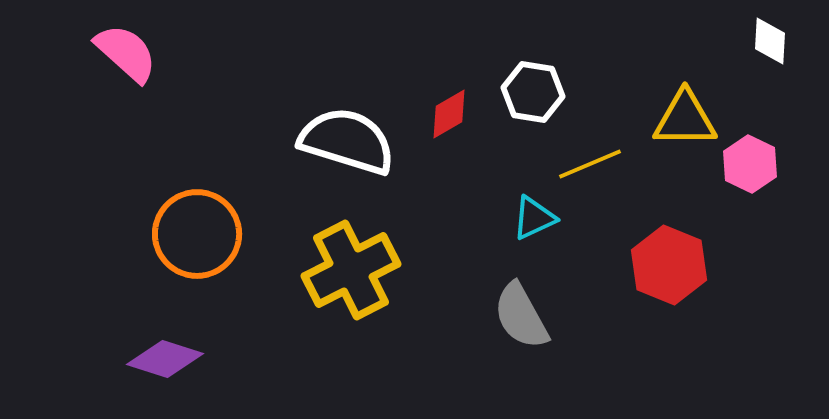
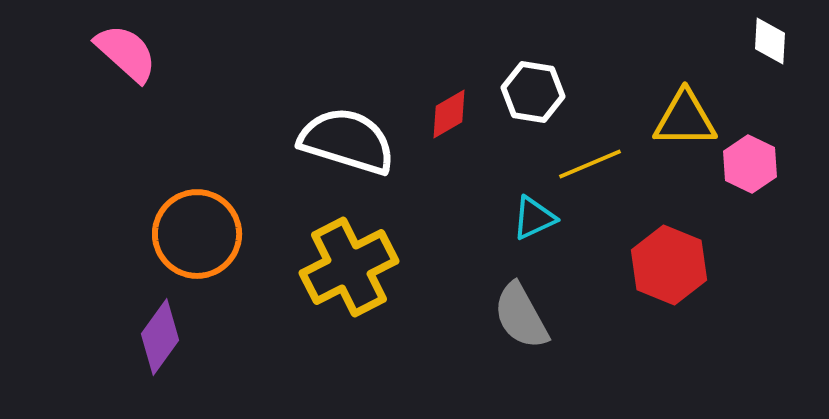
yellow cross: moved 2 px left, 3 px up
purple diamond: moved 5 px left, 22 px up; rotated 72 degrees counterclockwise
